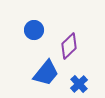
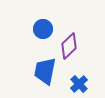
blue circle: moved 9 px right, 1 px up
blue trapezoid: moved 1 px left, 2 px up; rotated 152 degrees clockwise
